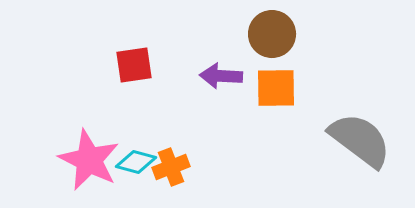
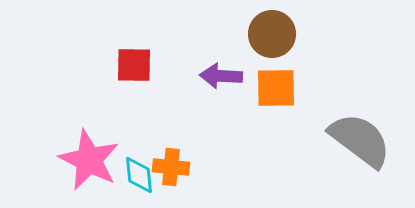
red square: rotated 9 degrees clockwise
cyan diamond: moved 3 px right, 13 px down; rotated 69 degrees clockwise
orange cross: rotated 27 degrees clockwise
